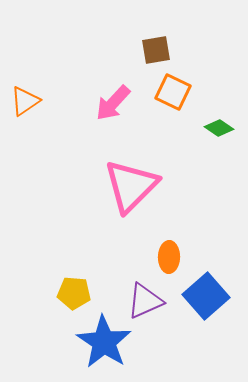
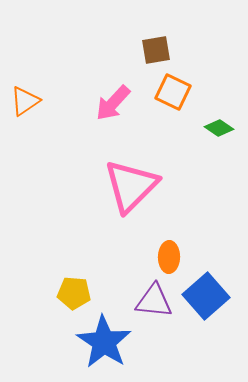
purple triangle: moved 9 px right; rotated 30 degrees clockwise
